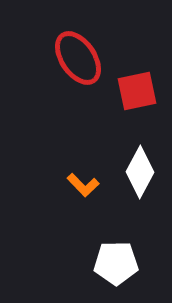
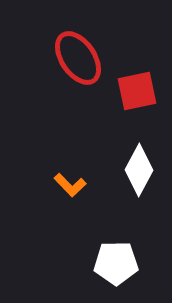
white diamond: moved 1 px left, 2 px up
orange L-shape: moved 13 px left
